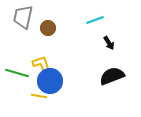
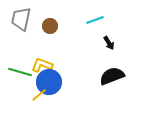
gray trapezoid: moved 2 px left, 2 px down
brown circle: moved 2 px right, 2 px up
yellow L-shape: rotated 50 degrees counterclockwise
green line: moved 3 px right, 1 px up
blue circle: moved 1 px left, 1 px down
yellow line: moved 1 px up; rotated 49 degrees counterclockwise
